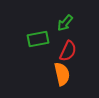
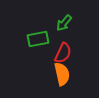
green arrow: moved 1 px left
red semicircle: moved 5 px left, 2 px down
